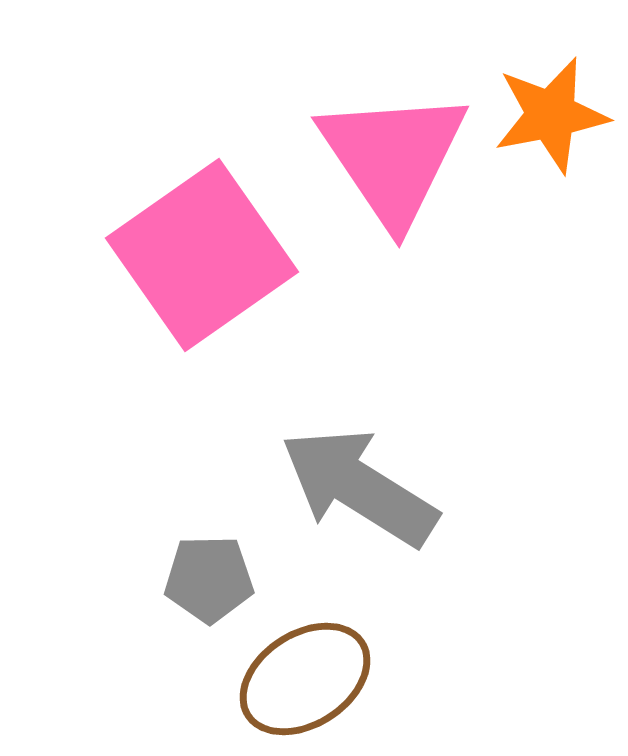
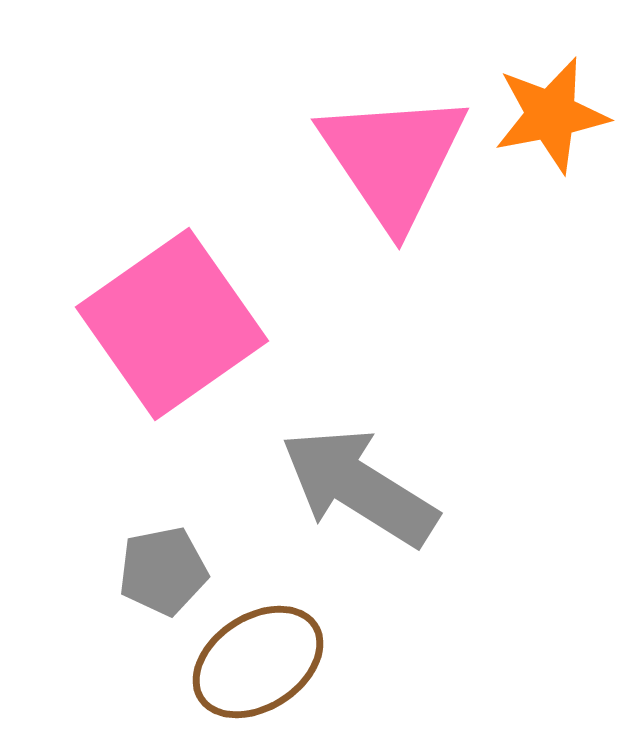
pink triangle: moved 2 px down
pink square: moved 30 px left, 69 px down
gray pentagon: moved 46 px left, 8 px up; rotated 10 degrees counterclockwise
brown ellipse: moved 47 px left, 17 px up
